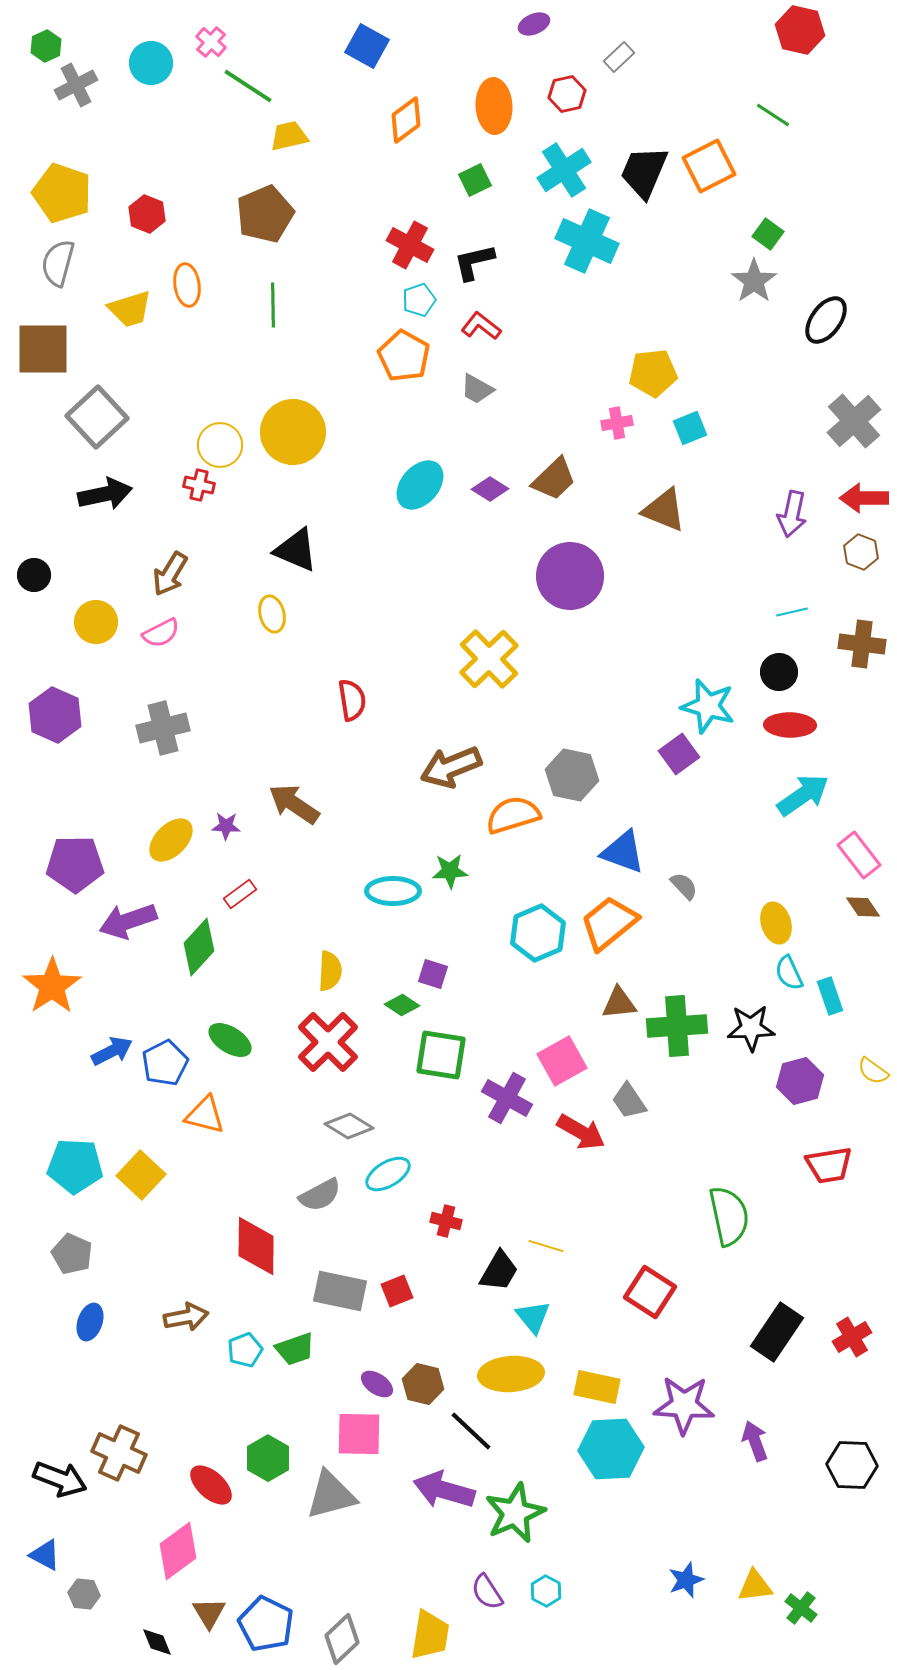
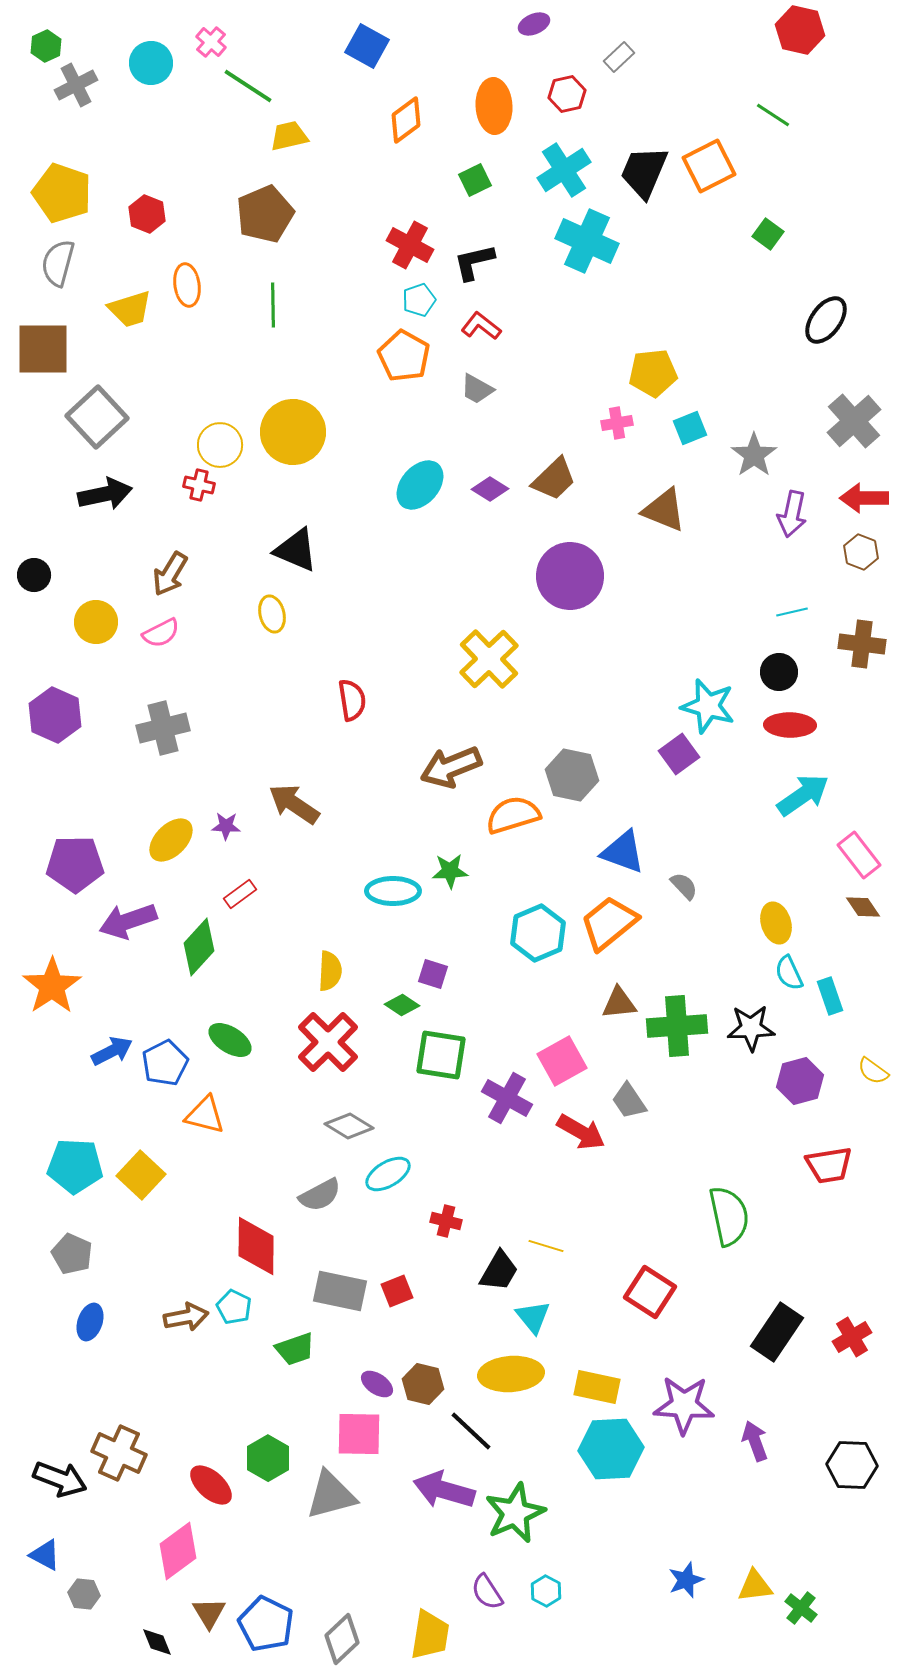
gray star at (754, 281): moved 174 px down
cyan pentagon at (245, 1350): moved 11 px left, 43 px up; rotated 24 degrees counterclockwise
